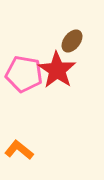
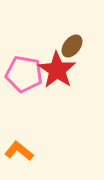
brown ellipse: moved 5 px down
orange L-shape: moved 1 px down
